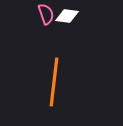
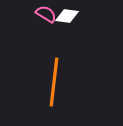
pink semicircle: rotated 40 degrees counterclockwise
